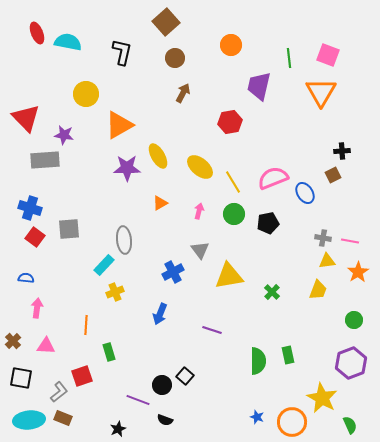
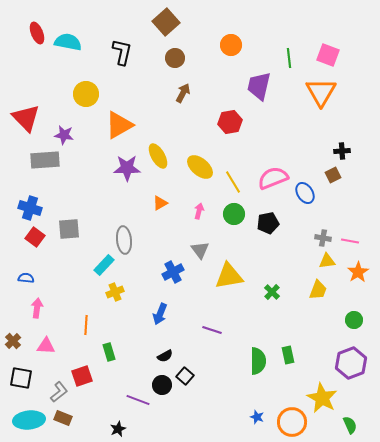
black semicircle at (165, 420): moved 64 px up; rotated 49 degrees counterclockwise
